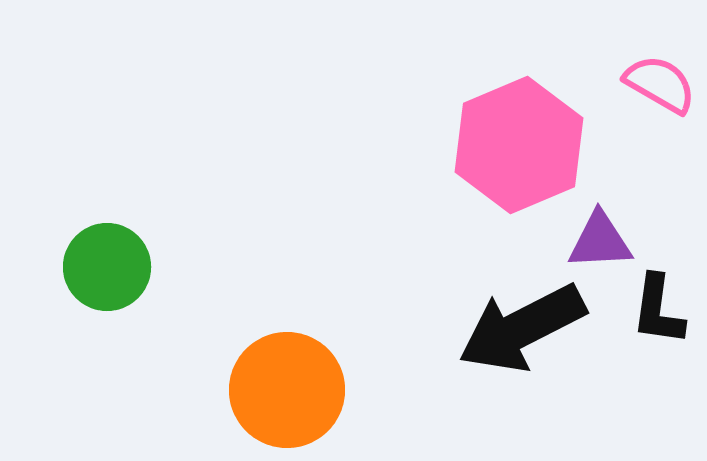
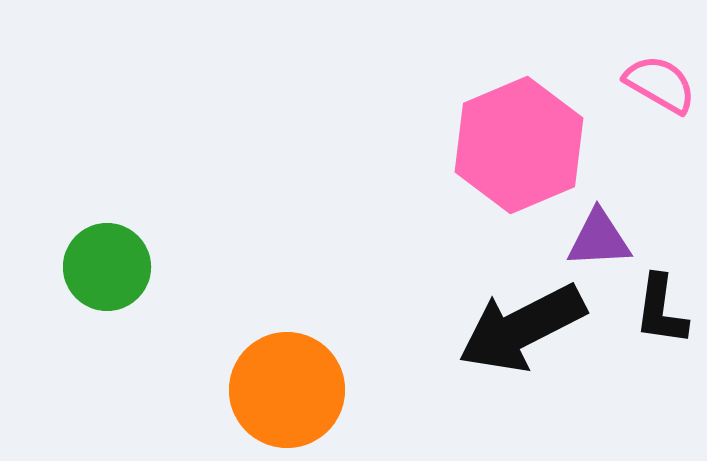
purple triangle: moved 1 px left, 2 px up
black L-shape: moved 3 px right
